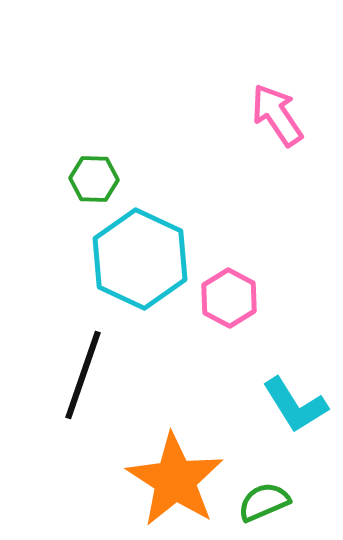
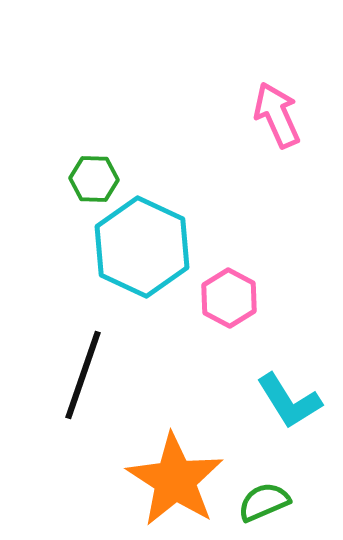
pink arrow: rotated 10 degrees clockwise
cyan hexagon: moved 2 px right, 12 px up
cyan L-shape: moved 6 px left, 4 px up
